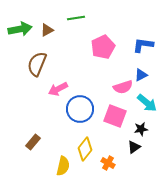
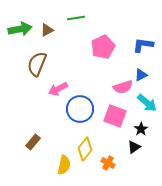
black star: rotated 24 degrees counterclockwise
yellow semicircle: moved 1 px right, 1 px up
